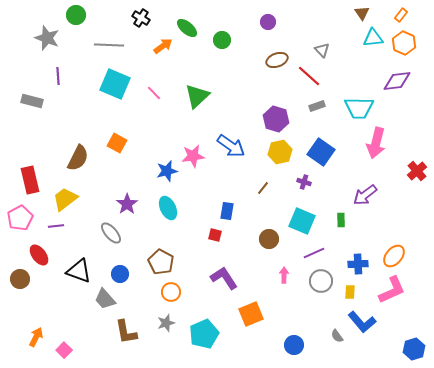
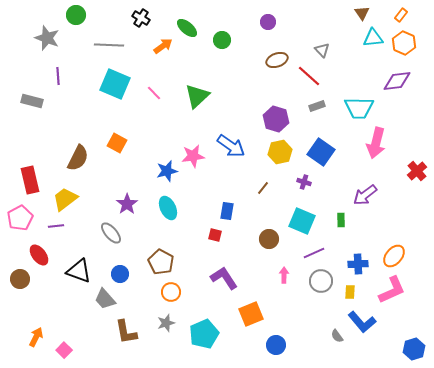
blue circle at (294, 345): moved 18 px left
